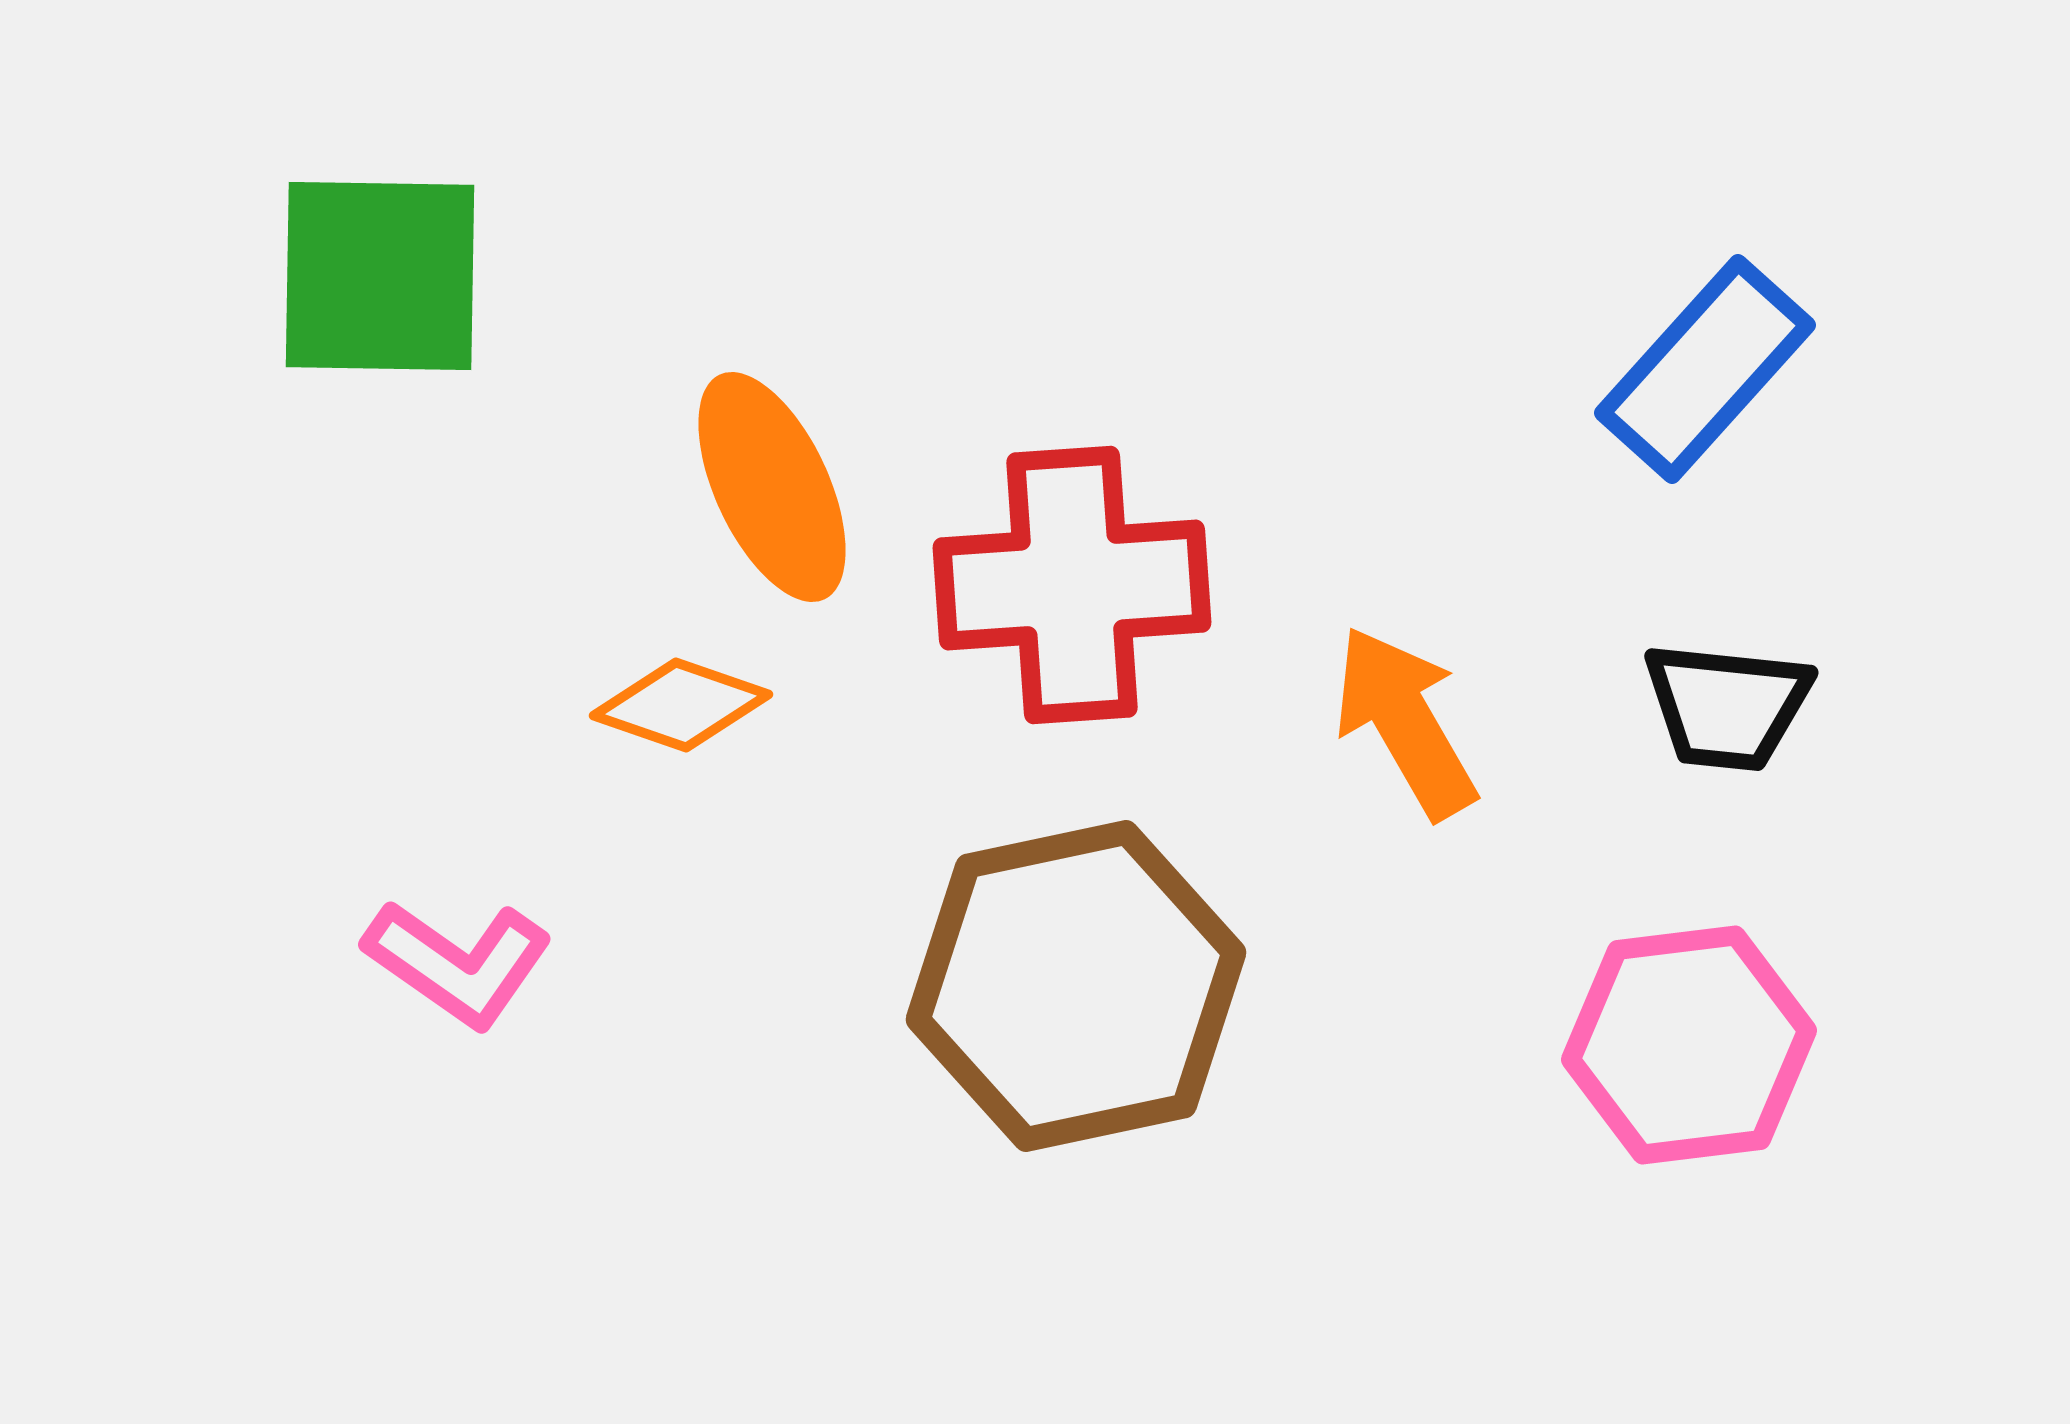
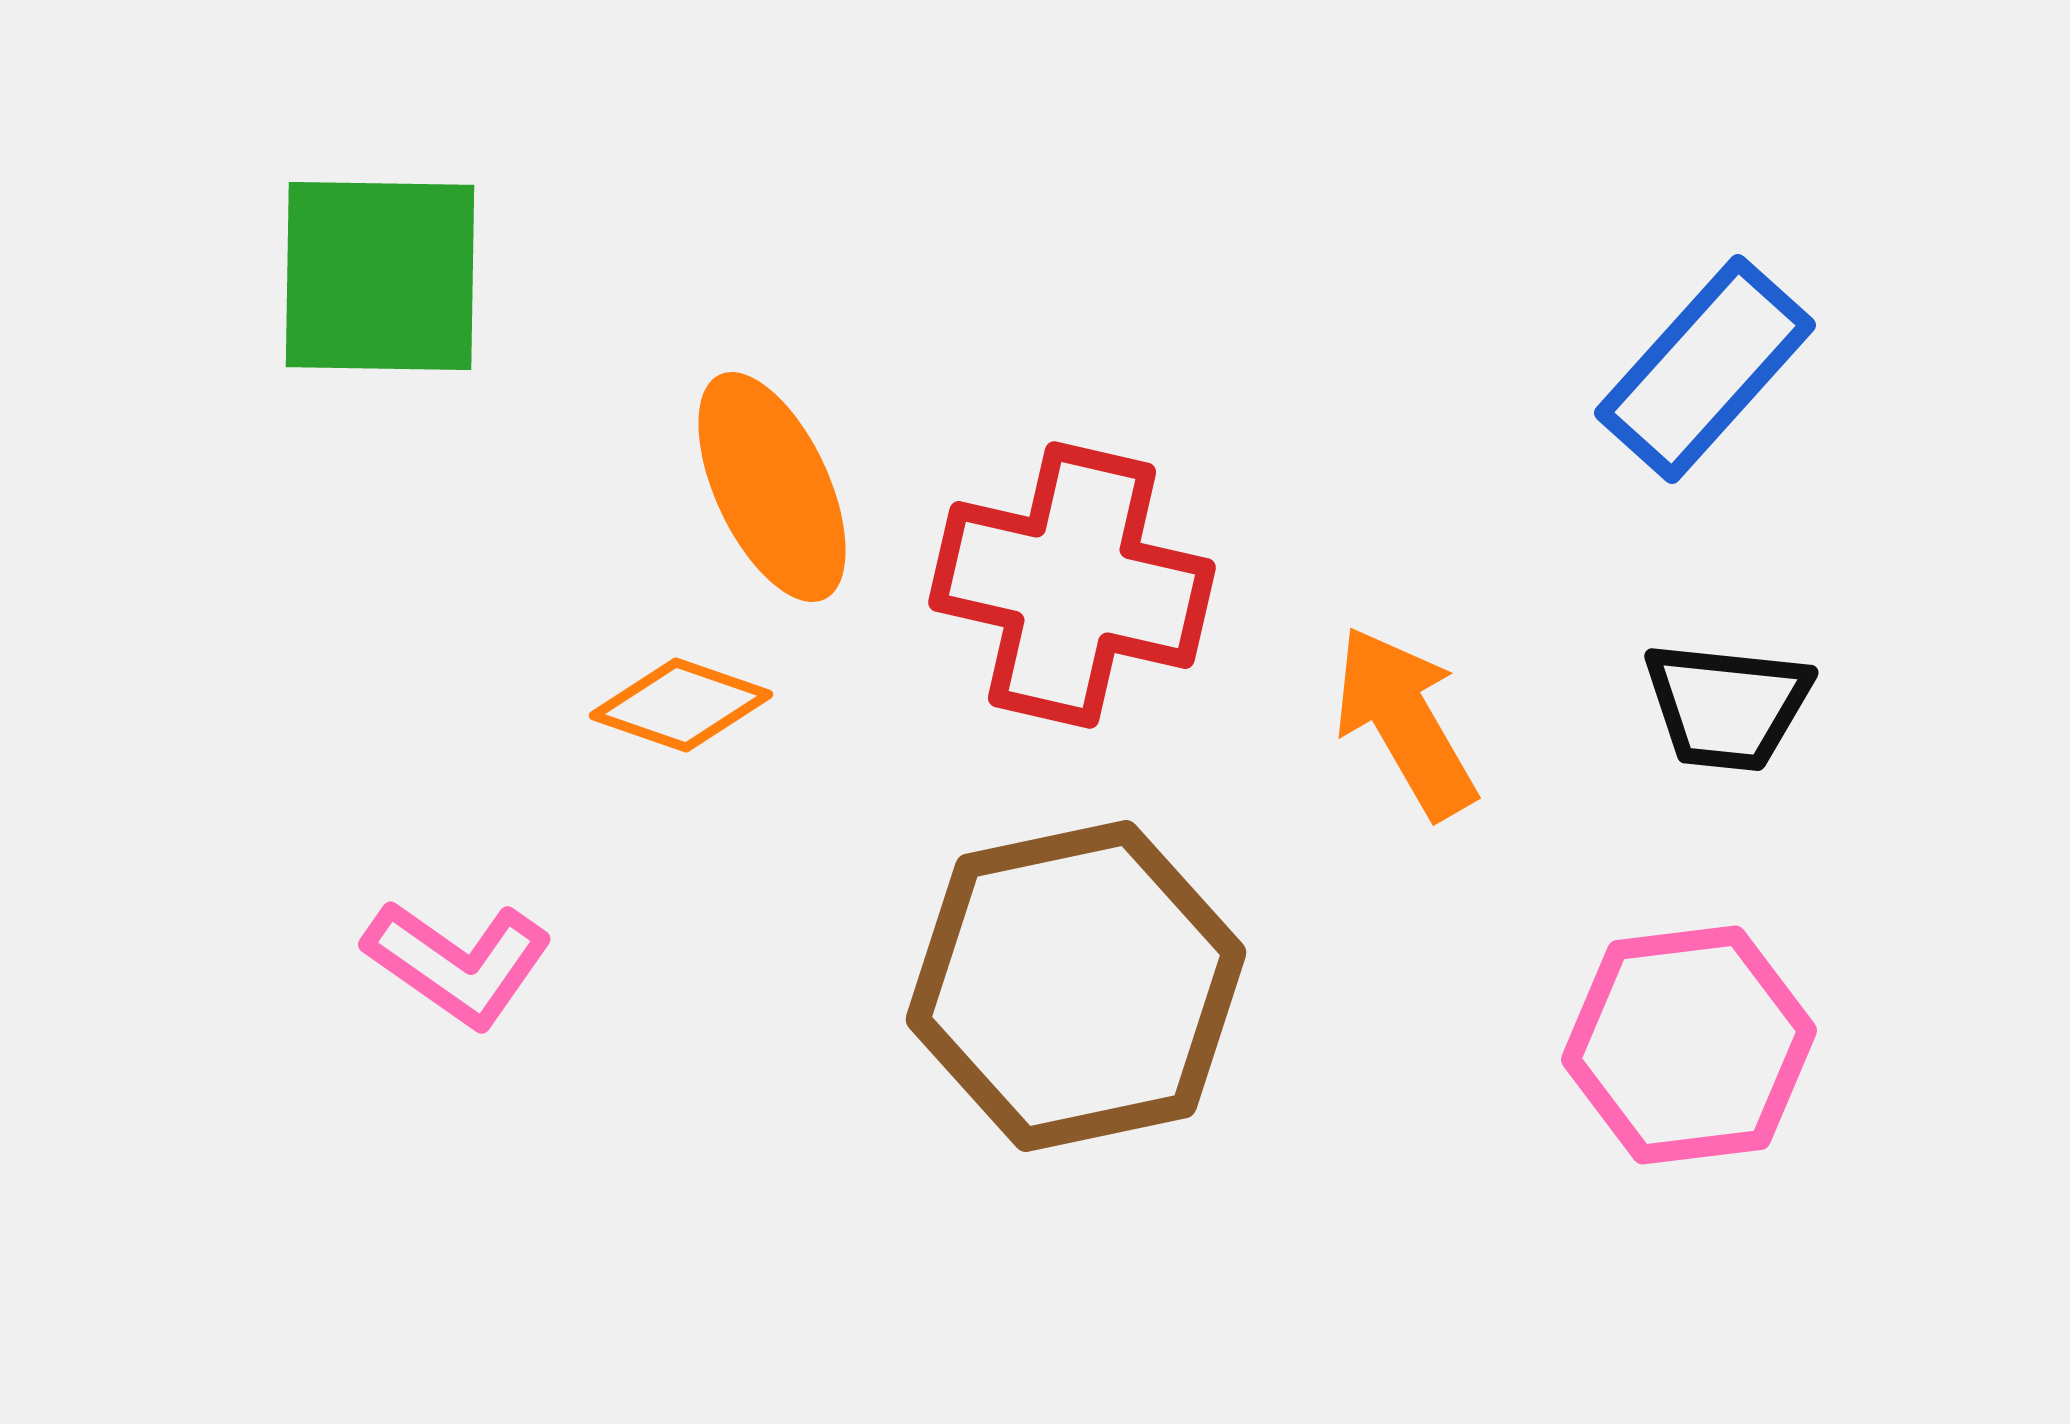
red cross: rotated 17 degrees clockwise
